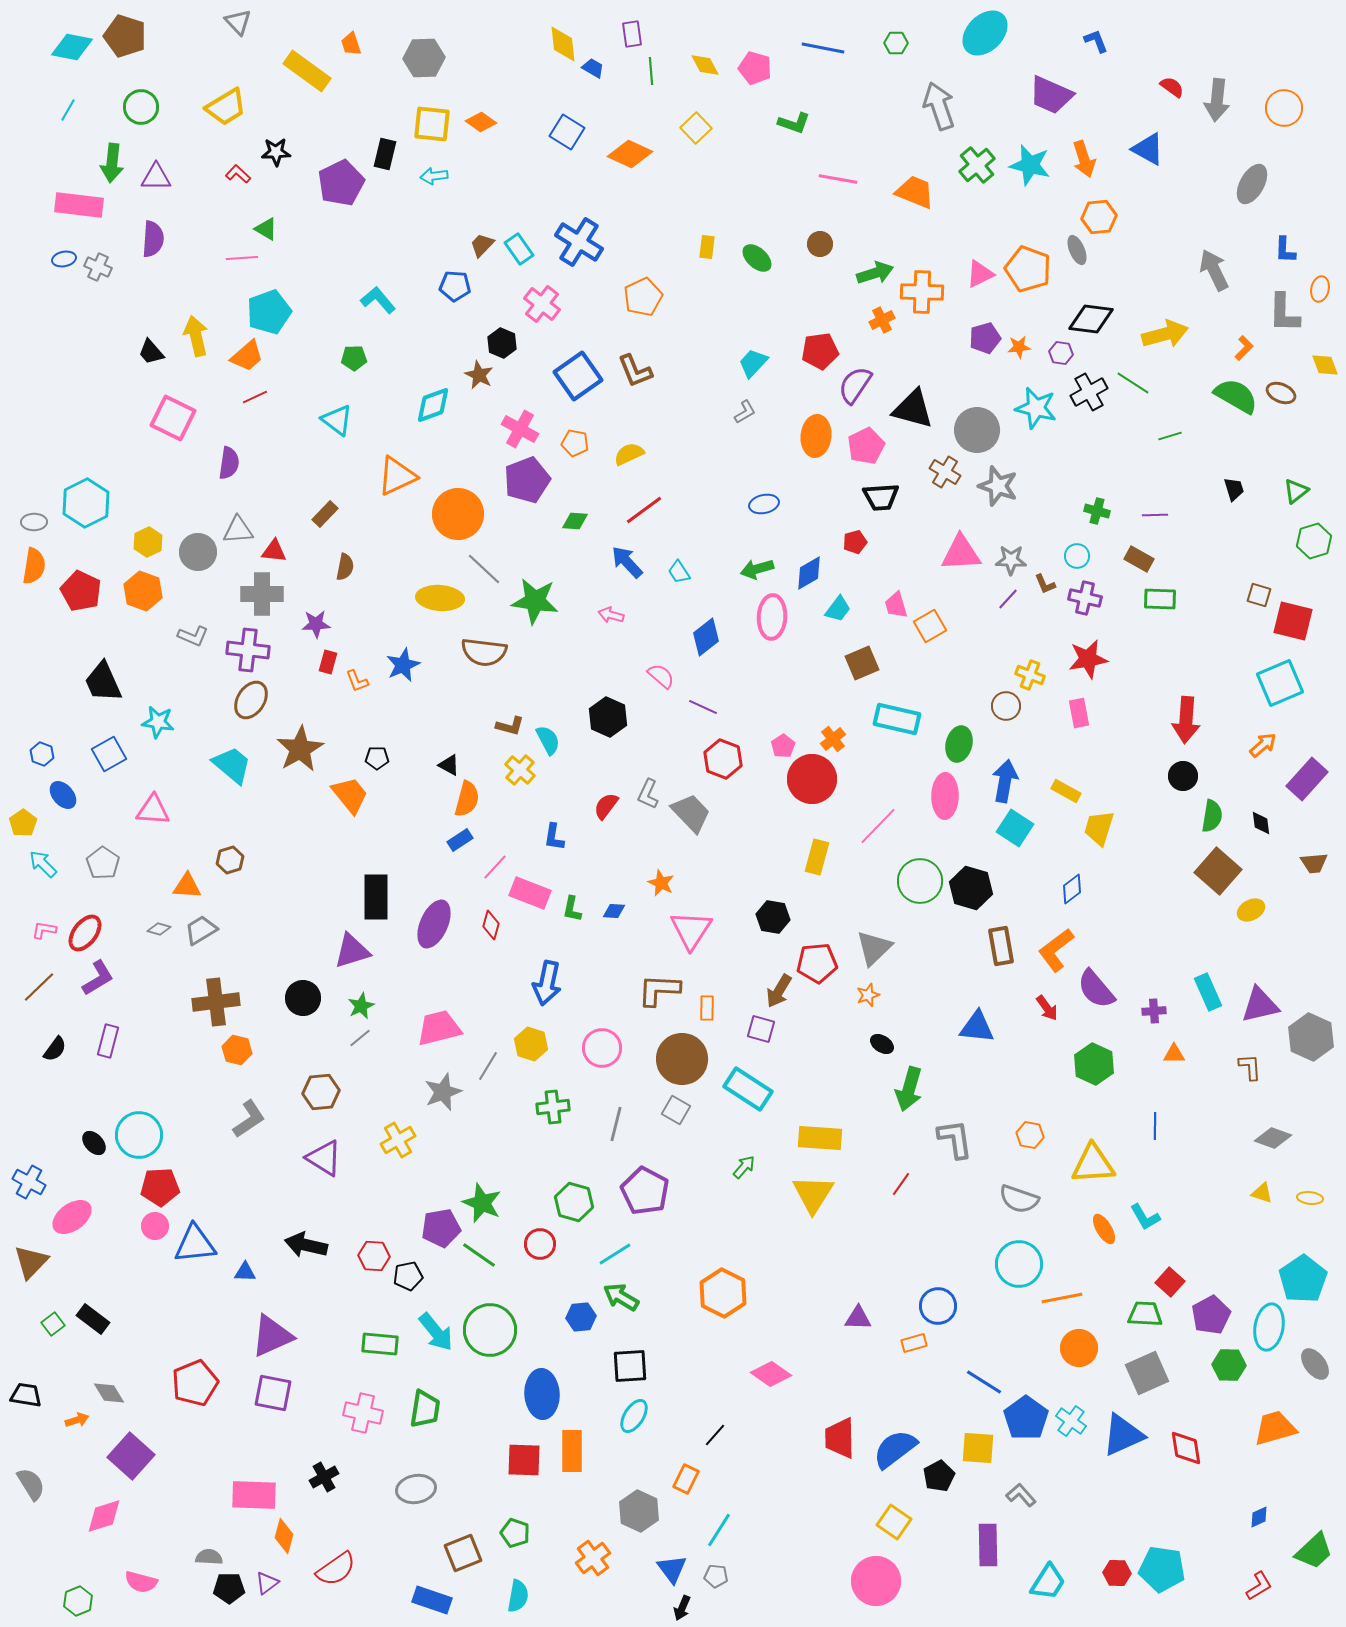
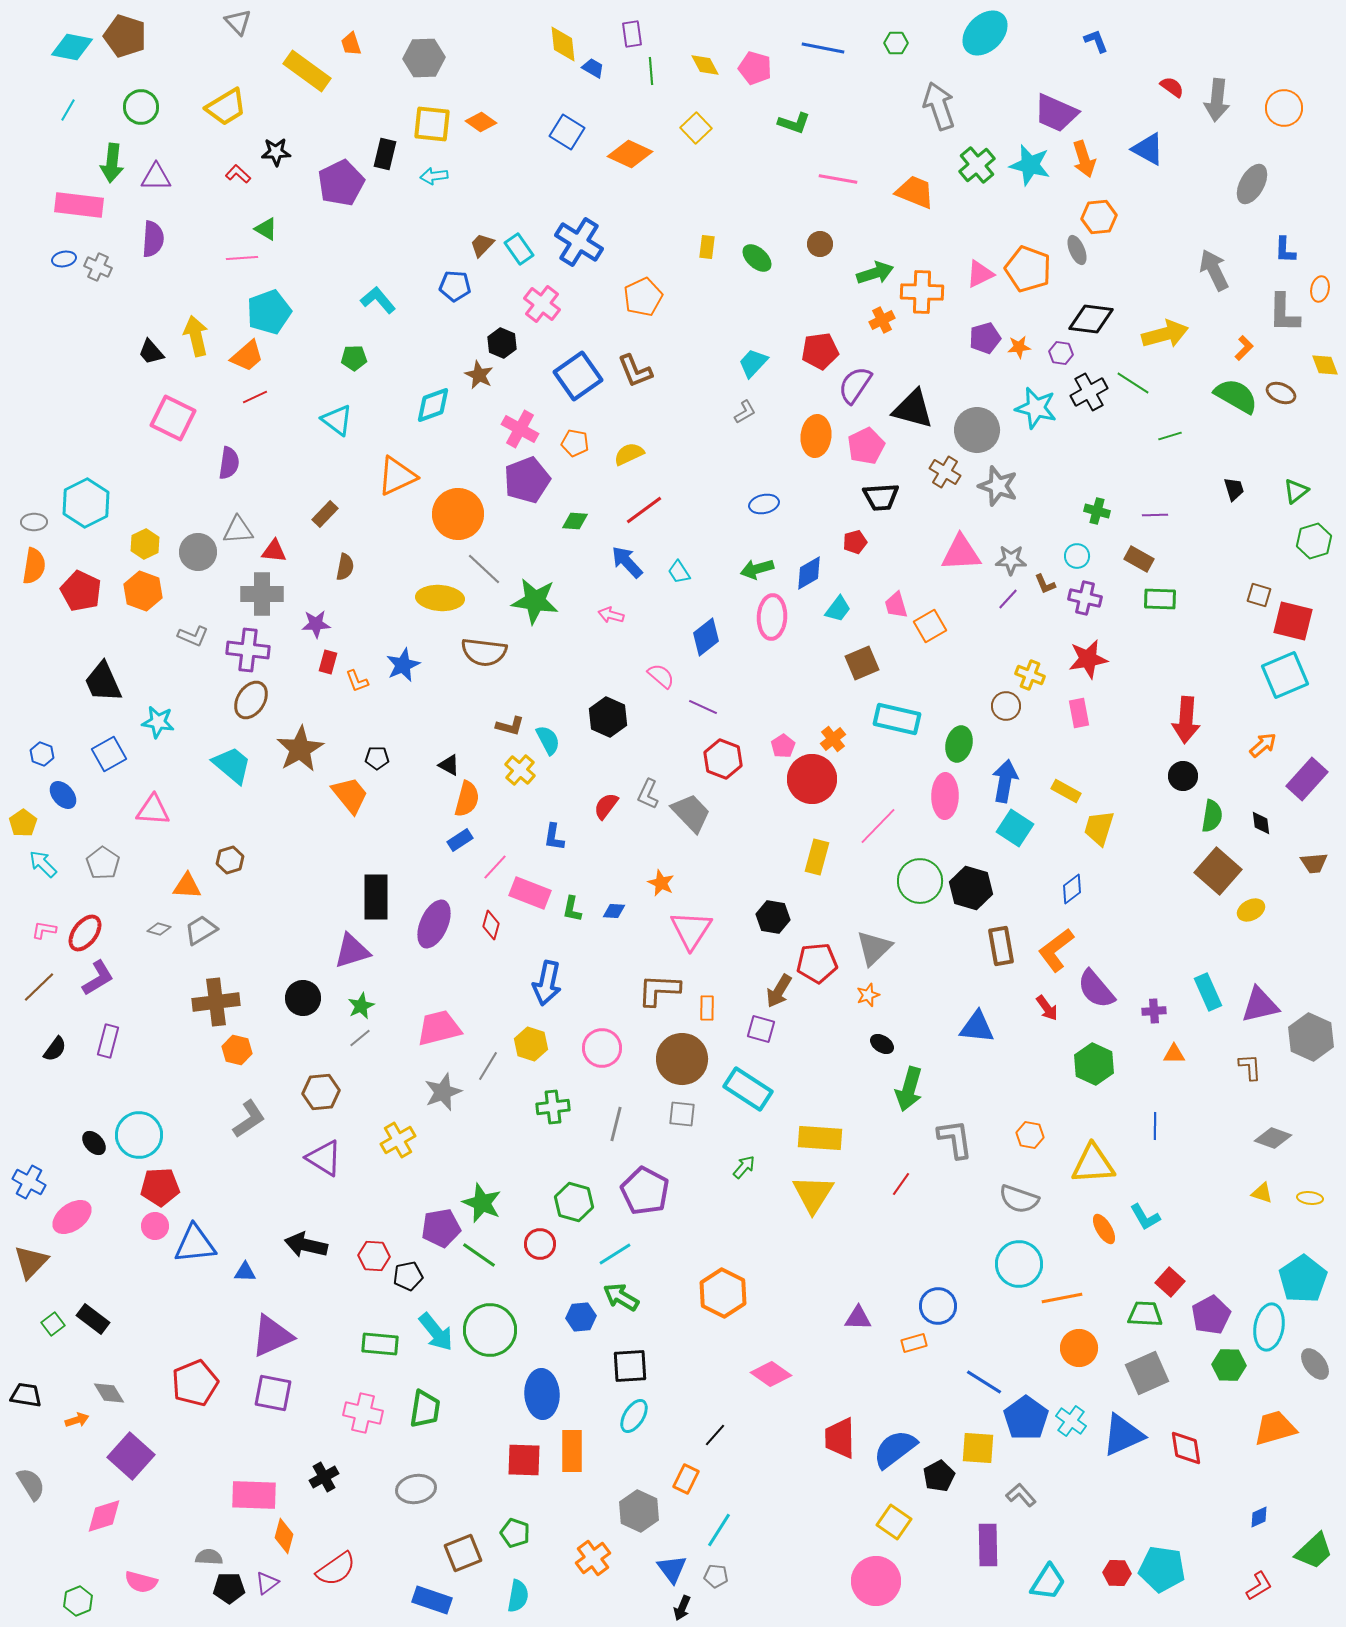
purple trapezoid at (1051, 95): moved 5 px right, 18 px down
yellow hexagon at (148, 542): moved 3 px left, 2 px down
cyan square at (1280, 683): moved 5 px right, 8 px up
gray square at (676, 1110): moved 6 px right, 4 px down; rotated 24 degrees counterclockwise
